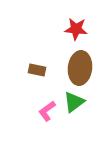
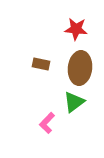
brown rectangle: moved 4 px right, 6 px up
pink L-shape: moved 12 px down; rotated 10 degrees counterclockwise
